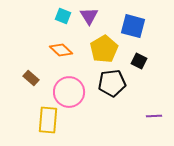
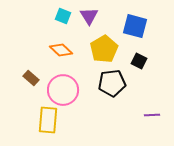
blue square: moved 2 px right
pink circle: moved 6 px left, 2 px up
purple line: moved 2 px left, 1 px up
